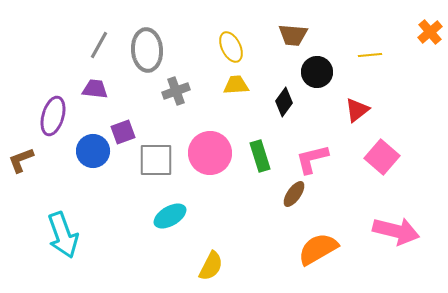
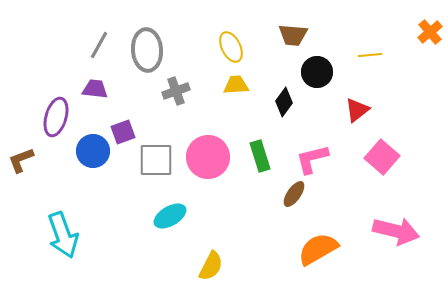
purple ellipse: moved 3 px right, 1 px down
pink circle: moved 2 px left, 4 px down
